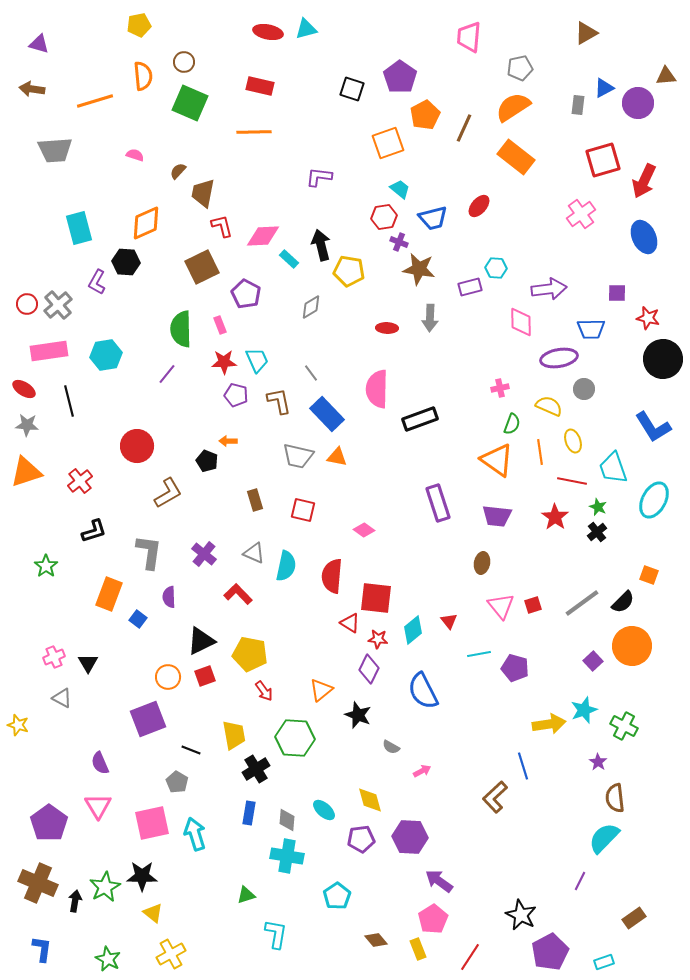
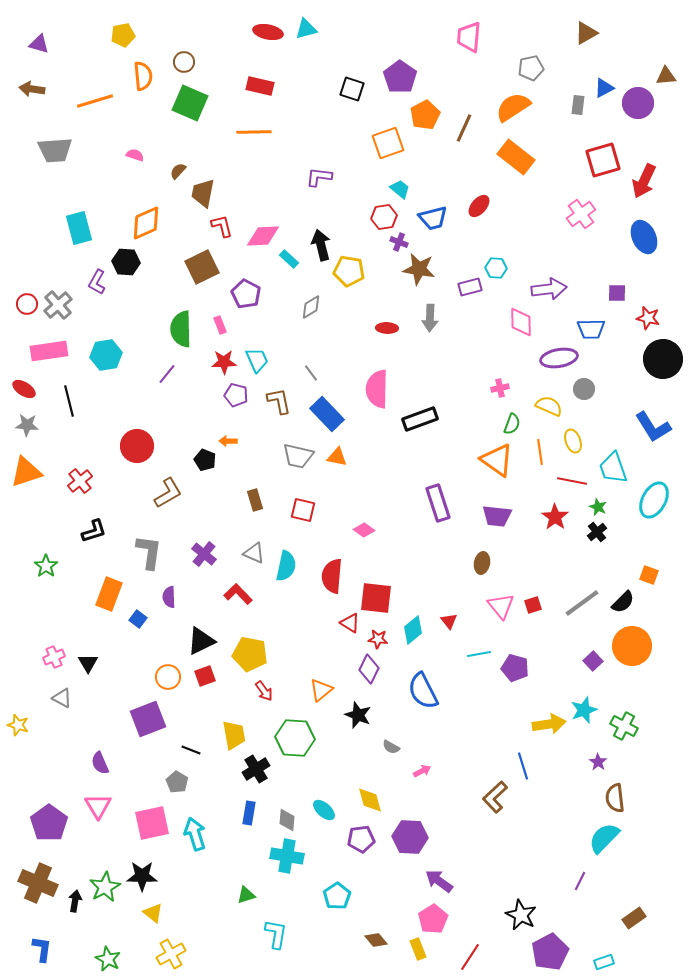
yellow pentagon at (139, 25): moved 16 px left, 10 px down
gray pentagon at (520, 68): moved 11 px right
black pentagon at (207, 461): moved 2 px left, 1 px up
